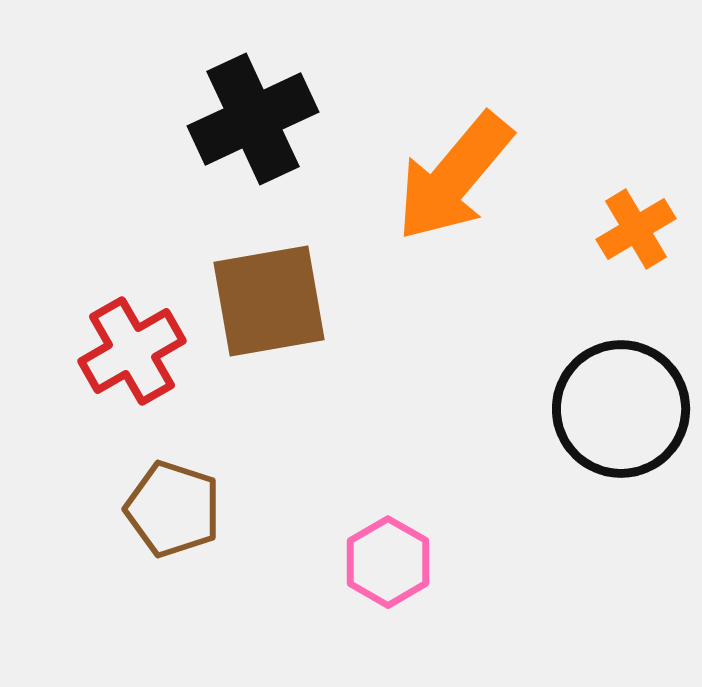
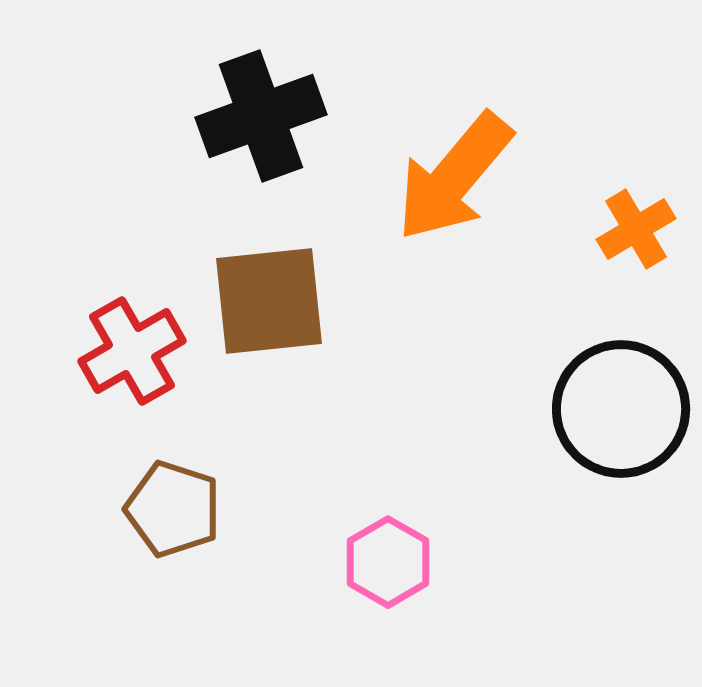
black cross: moved 8 px right, 3 px up; rotated 5 degrees clockwise
brown square: rotated 4 degrees clockwise
